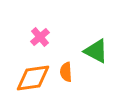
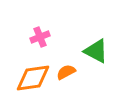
pink cross: rotated 18 degrees clockwise
orange semicircle: rotated 66 degrees clockwise
